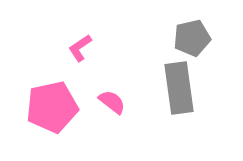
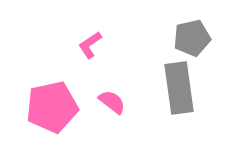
pink L-shape: moved 10 px right, 3 px up
